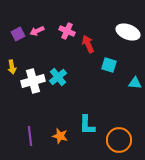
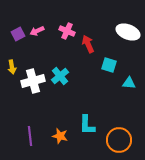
cyan cross: moved 2 px right, 1 px up
cyan triangle: moved 6 px left
